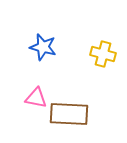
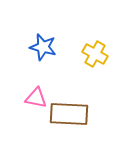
yellow cross: moved 8 px left; rotated 15 degrees clockwise
